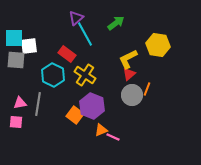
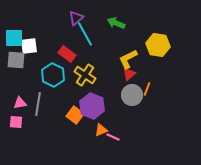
green arrow: rotated 120 degrees counterclockwise
